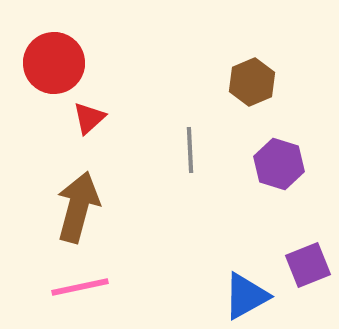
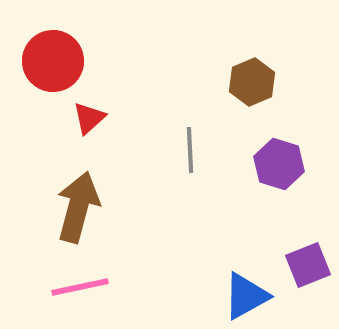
red circle: moved 1 px left, 2 px up
